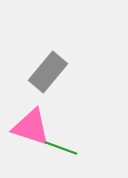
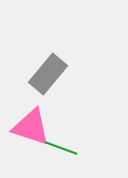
gray rectangle: moved 2 px down
